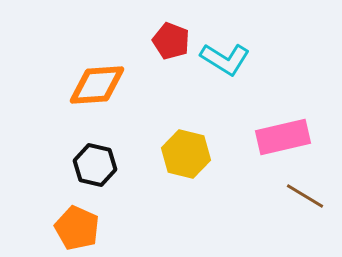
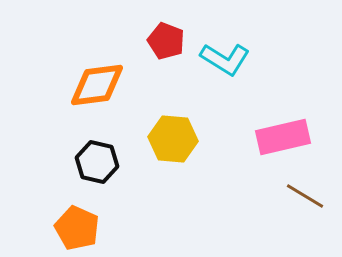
red pentagon: moved 5 px left
orange diamond: rotated 4 degrees counterclockwise
yellow hexagon: moved 13 px left, 15 px up; rotated 9 degrees counterclockwise
black hexagon: moved 2 px right, 3 px up
